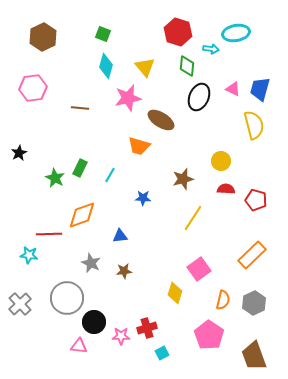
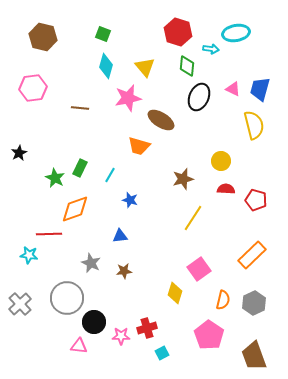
brown hexagon at (43, 37): rotated 20 degrees counterclockwise
blue star at (143, 198): moved 13 px left, 2 px down; rotated 14 degrees clockwise
orange diamond at (82, 215): moved 7 px left, 6 px up
